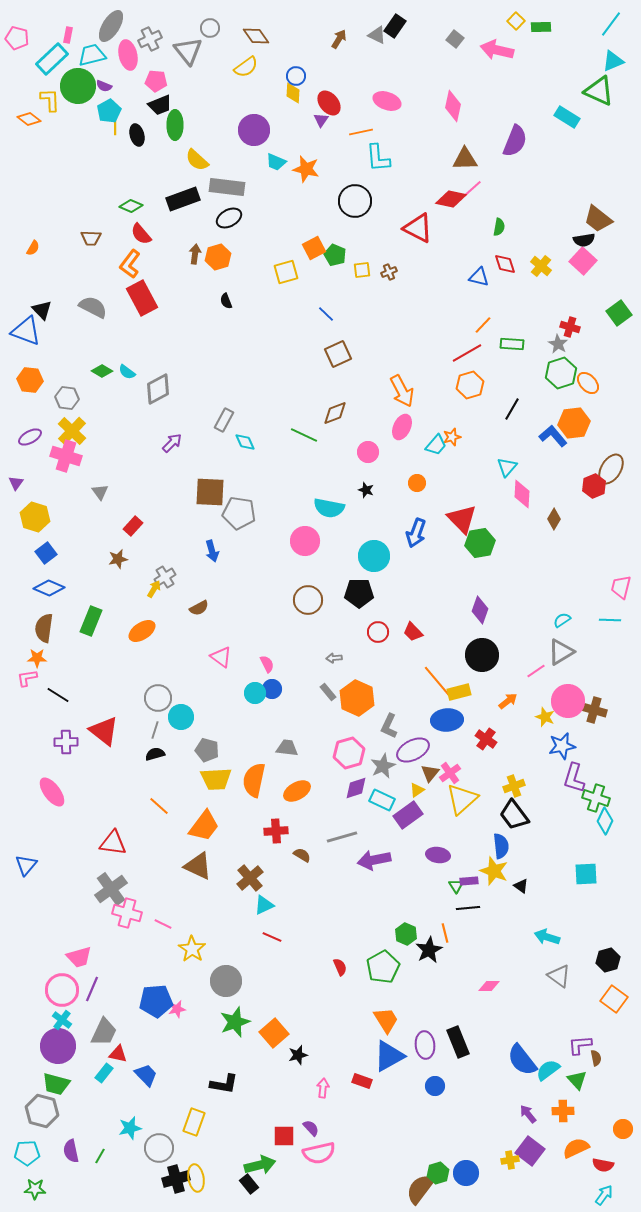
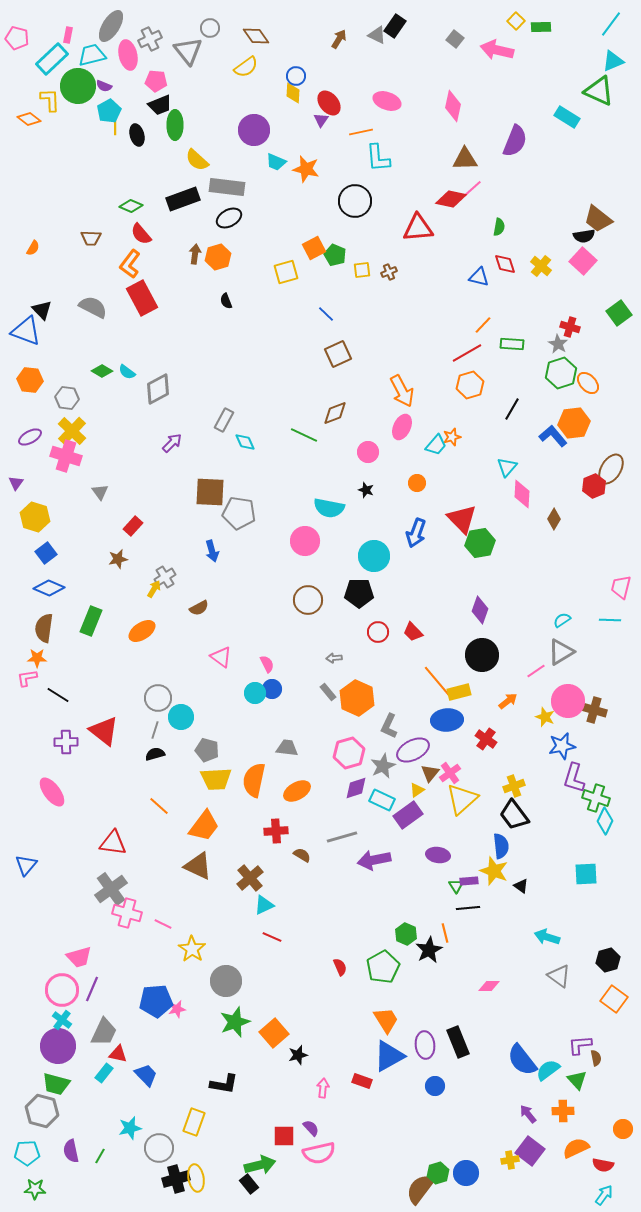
red triangle at (418, 228): rotated 32 degrees counterclockwise
black semicircle at (584, 240): moved 4 px up
